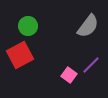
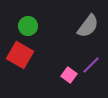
red square: rotated 32 degrees counterclockwise
